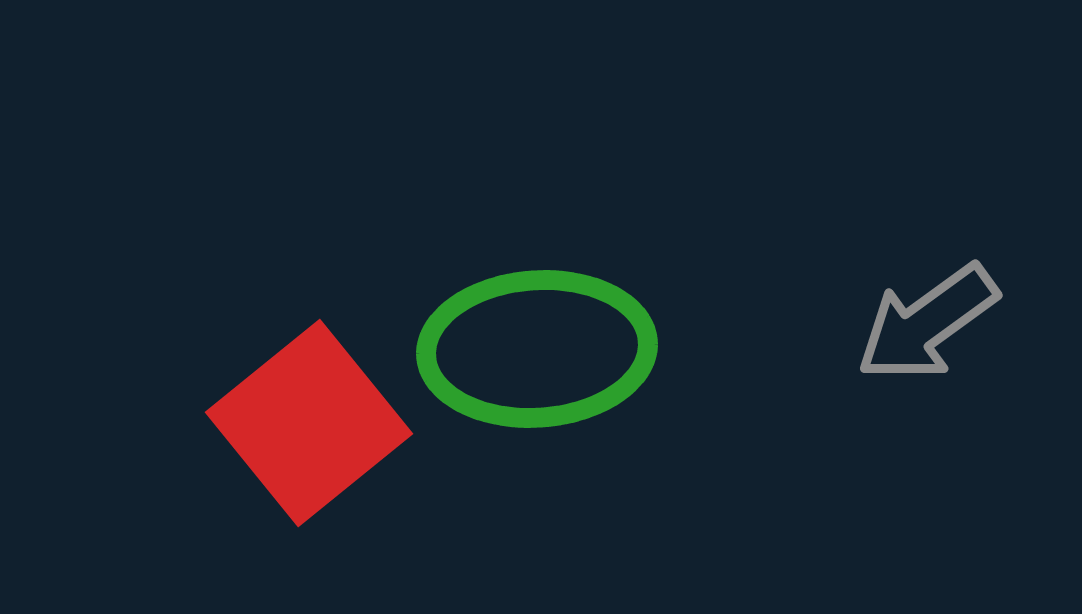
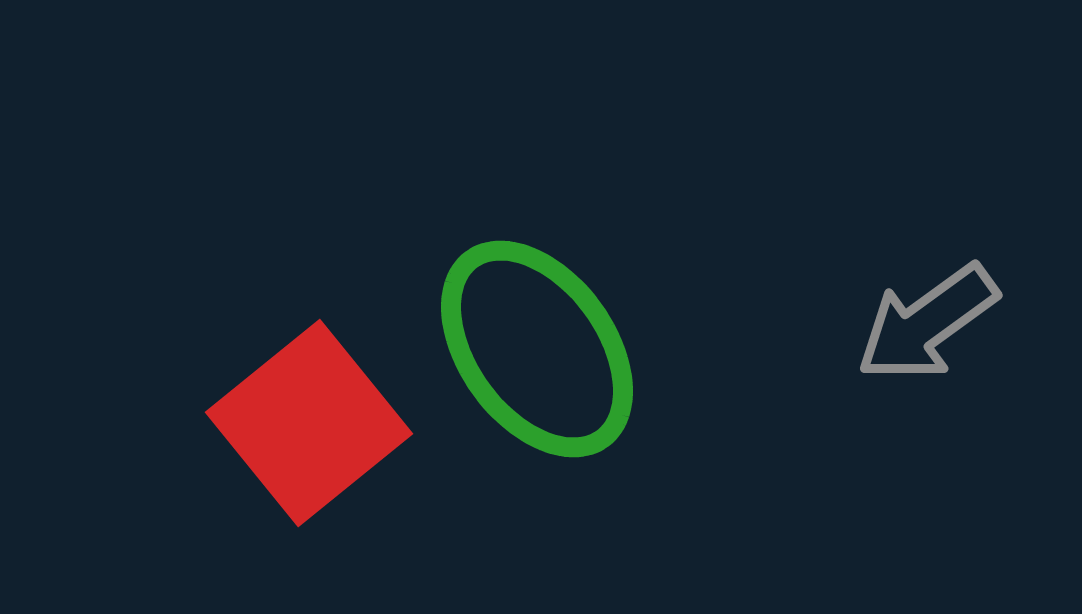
green ellipse: rotated 58 degrees clockwise
